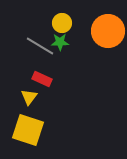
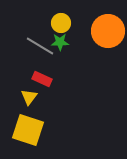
yellow circle: moved 1 px left
